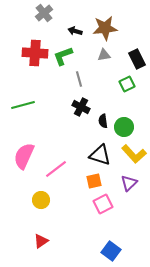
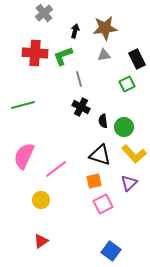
black arrow: rotated 88 degrees clockwise
